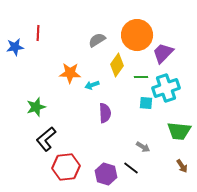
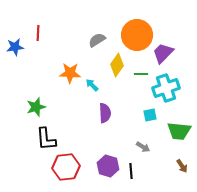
green line: moved 3 px up
cyan arrow: rotated 64 degrees clockwise
cyan square: moved 4 px right, 12 px down; rotated 16 degrees counterclockwise
black L-shape: rotated 55 degrees counterclockwise
black line: moved 3 px down; rotated 49 degrees clockwise
purple hexagon: moved 2 px right, 8 px up
